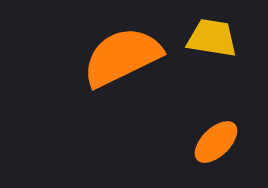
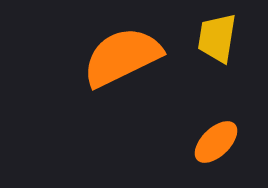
yellow trapezoid: moved 5 px right; rotated 90 degrees counterclockwise
